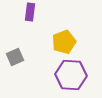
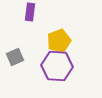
yellow pentagon: moved 5 px left, 1 px up
purple hexagon: moved 14 px left, 9 px up
